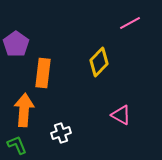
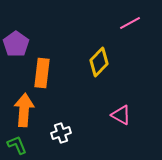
orange rectangle: moved 1 px left
